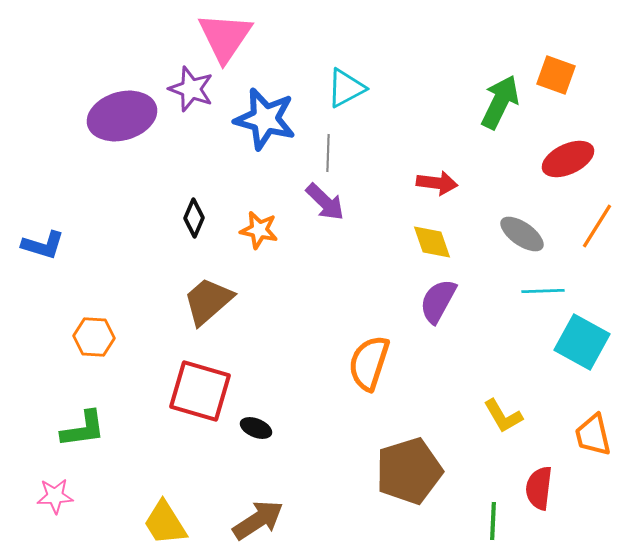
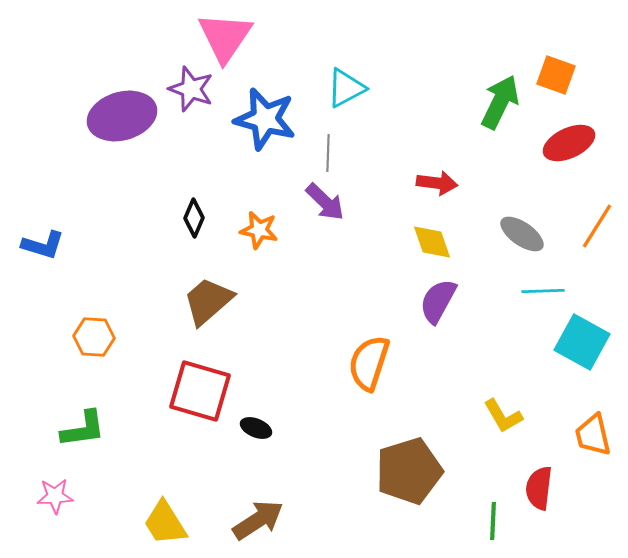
red ellipse: moved 1 px right, 16 px up
